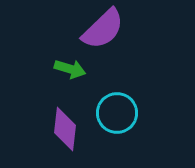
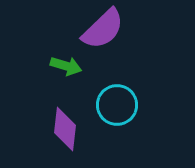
green arrow: moved 4 px left, 3 px up
cyan circle: moved 8 px up
